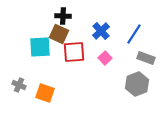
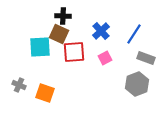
pink square: rotated 16 degrees clockwise
